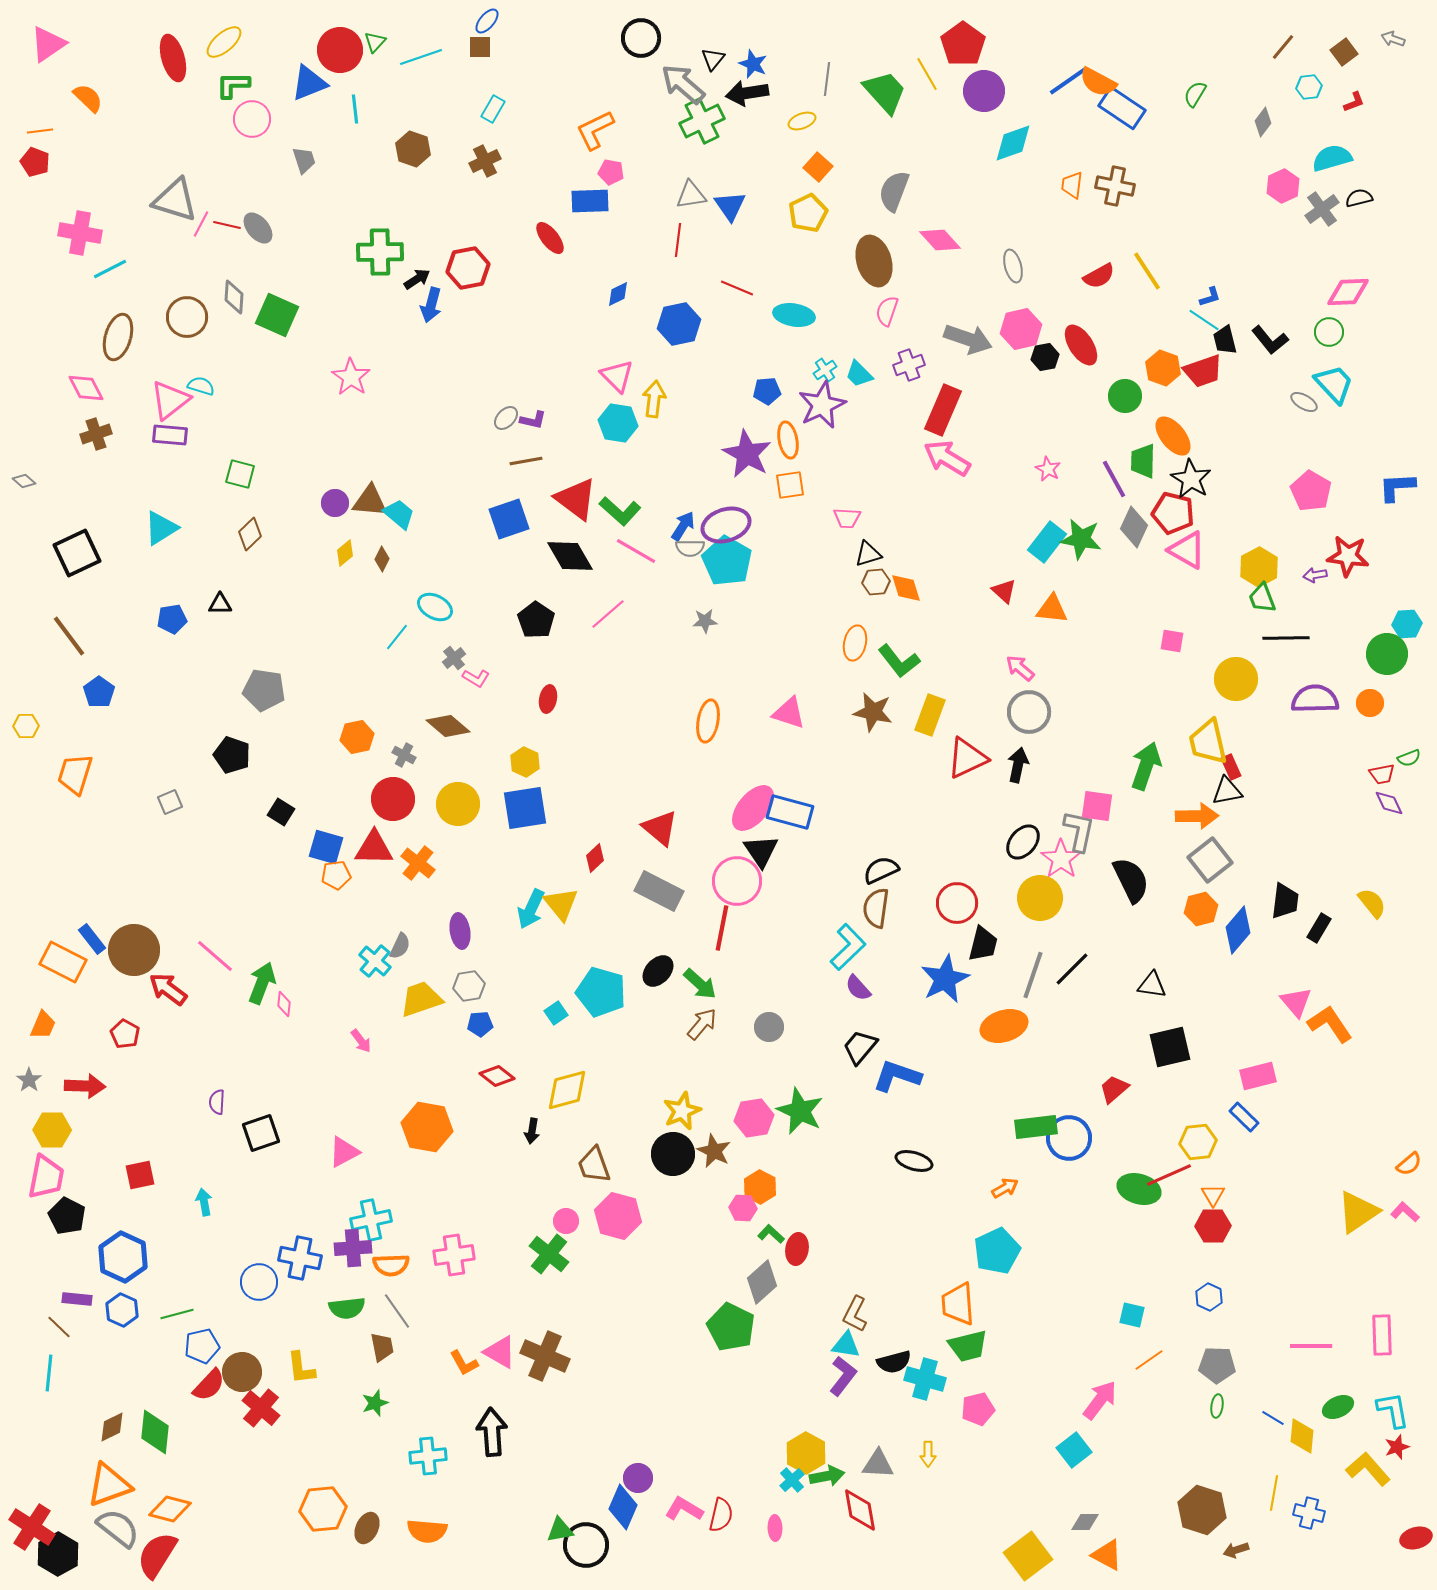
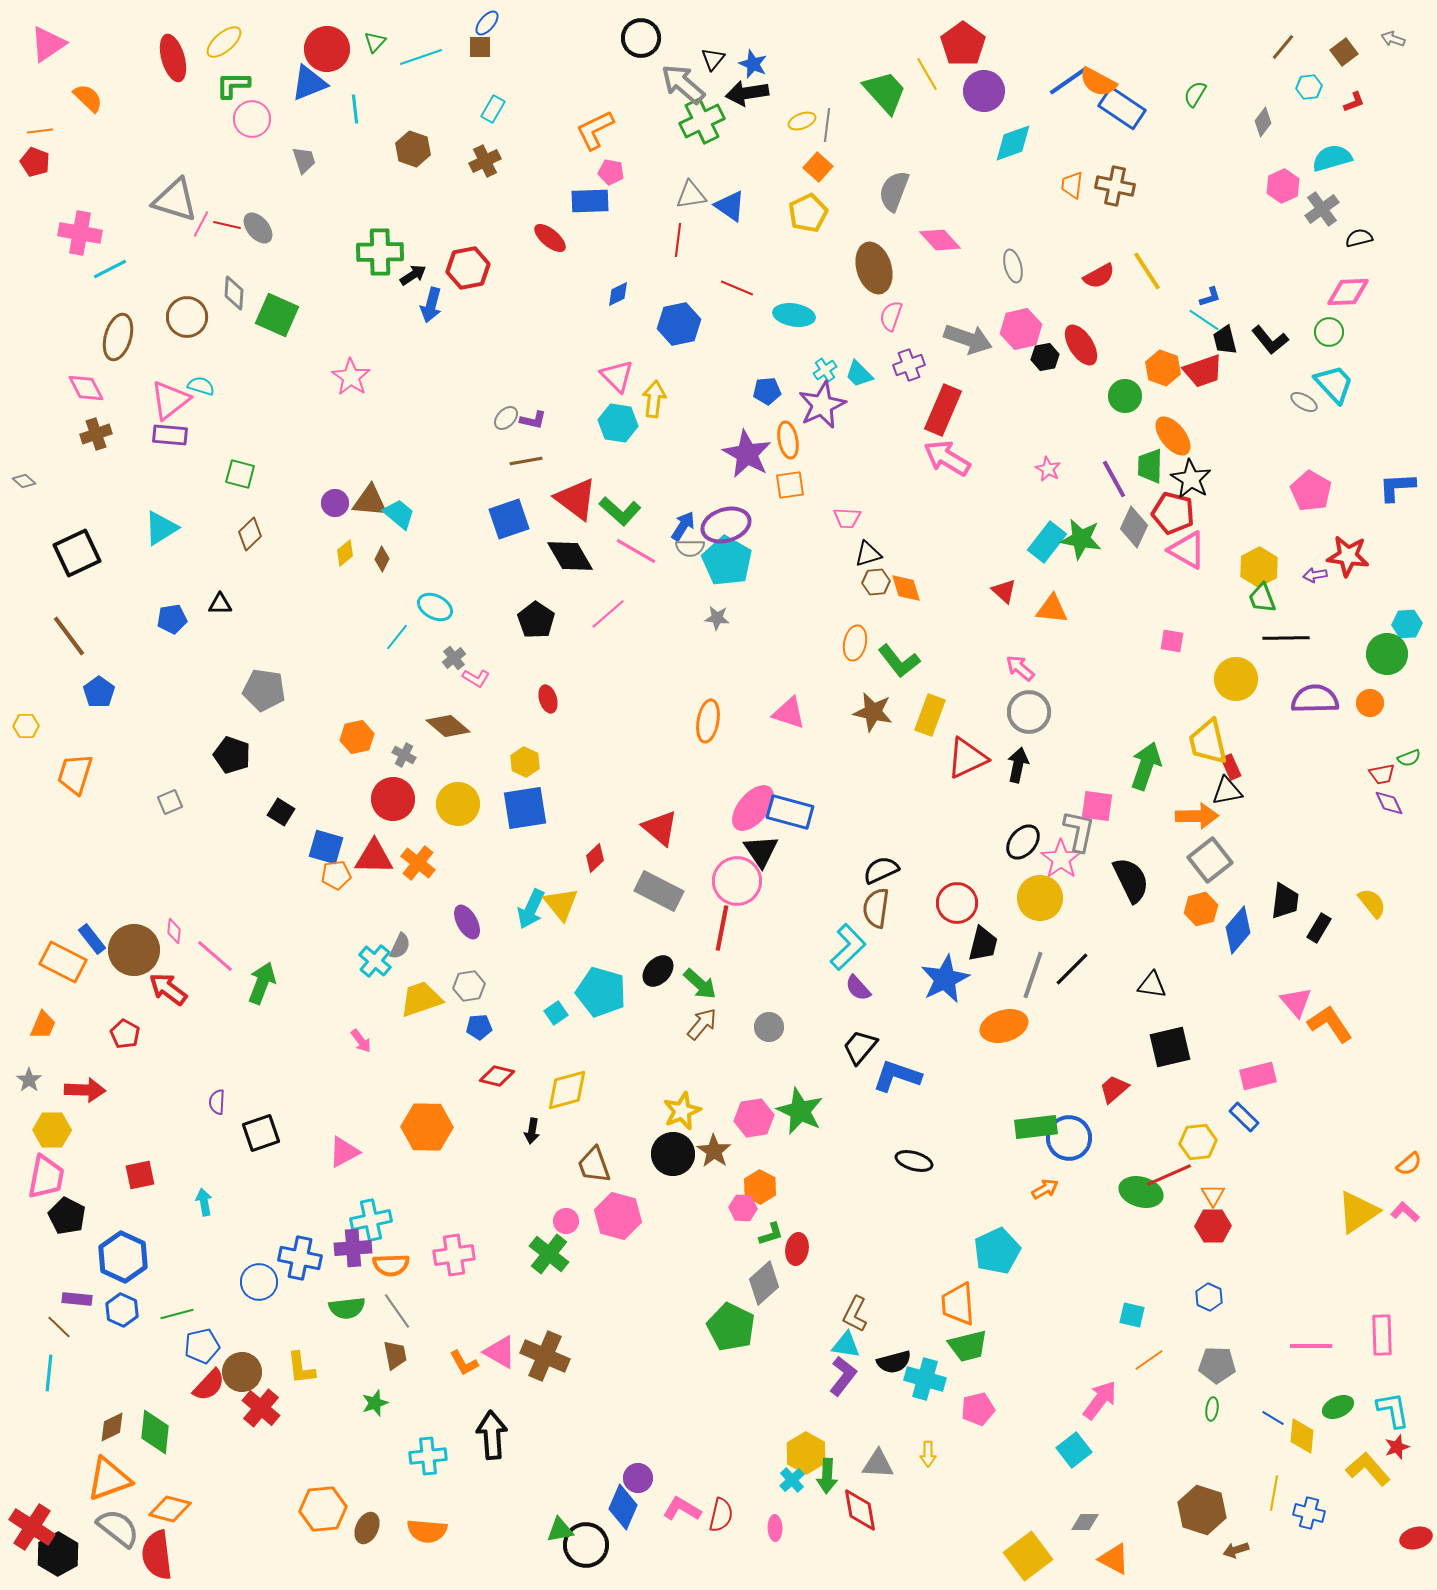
blue ellipse at (487, 21): moved 2 px down
red circle at (340, 50): moved 13 px left, 1 px up
gray line at (827, 79): moved 46 px down
black semicircle at (1359, 198): moved 40 px down
blue triangle at (730, 206): rotated 20 degrees counterclockwise
red ellipse at (550, 238): rotated 12 degrees counterclockwise
brown ellipse at (874, 261): moved 7 px down
black arrow at (417, 279): moved 4 px left, 4 px up
gray diamond at (234, 297): moved 4 px up
pink semicircle at (887, 311): moved 4 px right, 5 px down
green trapezoid at (1143, 461): moved 7 px right, 5 px down
gray star at (705, 621): moved 12 px right, 3 px up; rotated 10 degrees clockwise
red ellipse at (548, 699): rotated 28 degrees counterclockwise
red triangle at (374, 848): moved 9 px down
purple ellipse at (460, 931): moved 7 px right, 9 px up; rotated 20 degrees counterclockwise
pink diamond at (284, 1004): moved 110 px left, 73 px up
blue pentagon at (480, 1024): moved 1 px left, 3 px down
red diamond at (497, 1076): rotated 24 degrees counterclockwise
red arrow at (85, 1086): moved 4 px down
orange hexagon at (427, 1127): rotated 9 degrees counterclockwise
brown star at (714, 1151): rotated 8 degrees clockwise
orange arrow at (1005, 1188): moved 40 px right, 1 px down
green ellipse at (1139, 1189): moved 2 px right, 3 px down
green L-shape at (771, 1234): rotated 120 degrees clockwise
gray diamond at (762, 1282): moved 2 px right, 1 px down
brown trapezoid at (382, 1347): moved 13 px right, 8 px down
green ellipse at (1217, 1406): moved 5 px left, 3 px down
black arrow at (492, 1432): moved 3 px down
green arrow at (827, 1476): rotated 104 degrees clockwise
orange triangle at (109, 1485): moved 6 px up
pink L-shape at (684, 1509): moved 2 px left
red semicircle at (157, 1555): rotated 39 degrees counterclockwise
orange triangle at (1107, 1555): moved 7 px right, 4 px down
